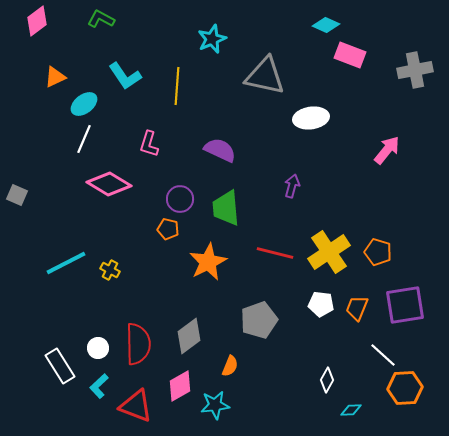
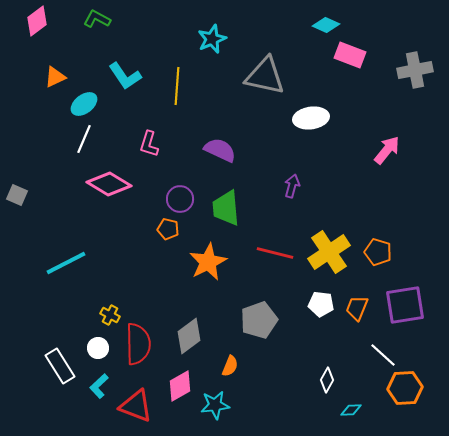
green L-shape at (101, 19): moved 4 px left
yellow cross at (110, 270): moved 45 px down
